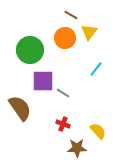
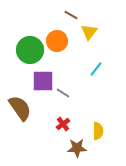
orange circle: moved 8 px left, 3 px down
red cross: rotated 32 degrees clockwise
yellow semicircle: rotated 42 degrees clockwise
